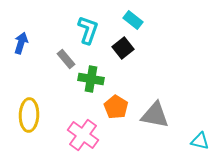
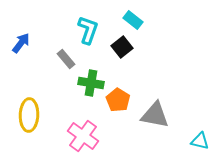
blue arrow: rotated 20 degrees clockwise
black square: moved 1 px left, 1 px up
green cross: moved 4 px down
orange pentagon: moved 2 px right, 7 px up
pink cross: moved 1 px down
